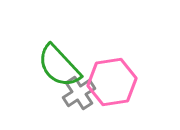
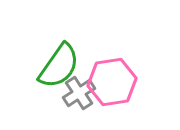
green semicircle: rotated 102 degrees counterclockwise
